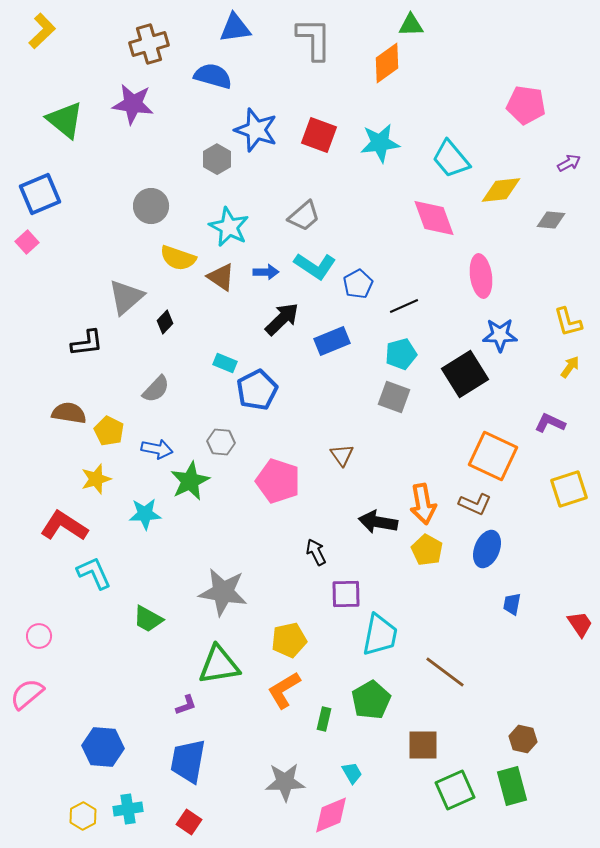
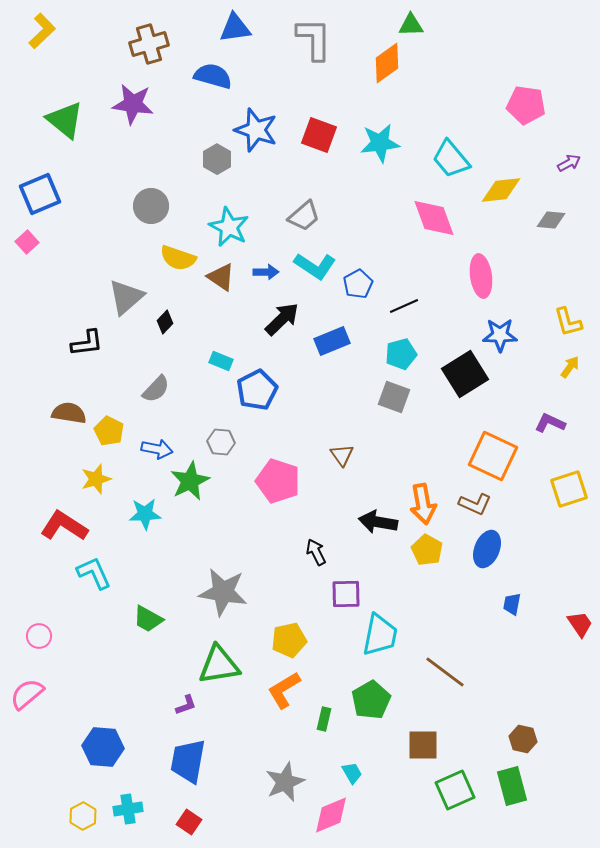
cyan rectangle at (225, 363): moved 4 px left, 2 px up
gray star at (285, 782): rotated 21 degrees counterclockwise
